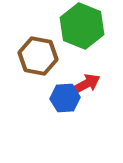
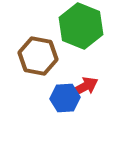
green hexagon: moved 1 px left
red arrow: moved 2 px left, 3 px down
